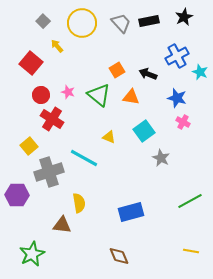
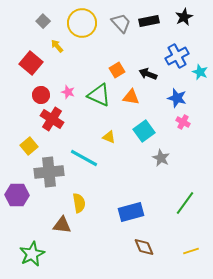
green triangle: rotated 15 degrees counterclockwise
gray cross: rotated 12 degrees clockwise
green line: moved 5 px left, 2 px down; rotated 25 degrees counterclockwise
yellow line: rotated 28 degrees counterclockwise
brown diamond: moved 25 px right, 9 px up
